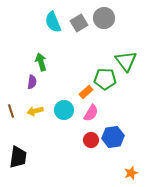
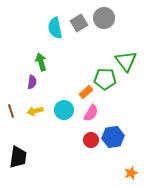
cyan semicircle: moved 2 px right, 6 px down; rotated 10 degrees clockwise
